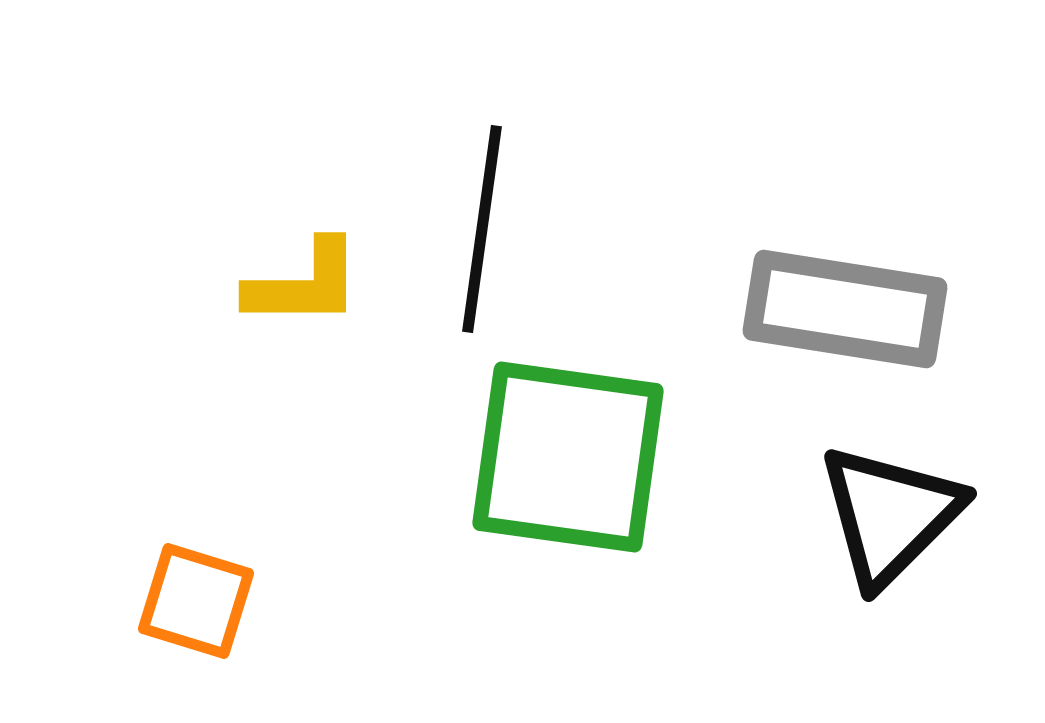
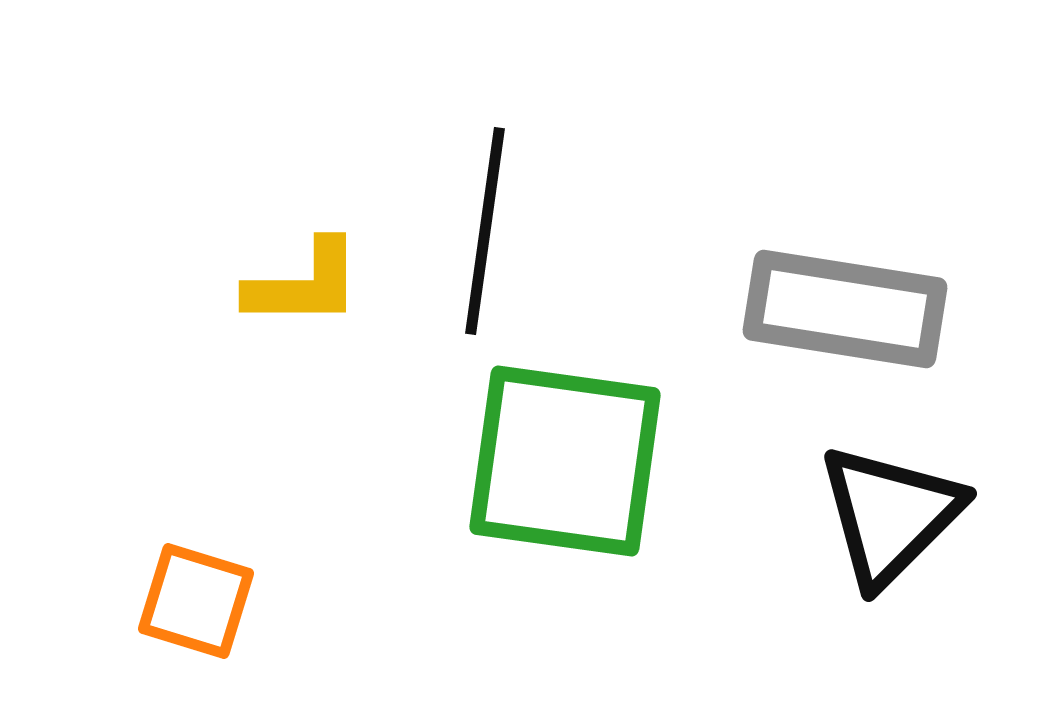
black line: moved 3 px right, 2 px down
green square: moved 3 px left, 4 px down
